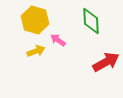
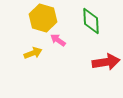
yellow hexagon: moved 8 px right, 2 px up
yellow arrow: moved 3 px left, 2 px down
red arrow: rotated 20 degrees clockwise
